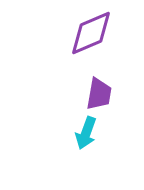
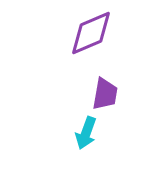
purple trapezoid: moved 6 px right
